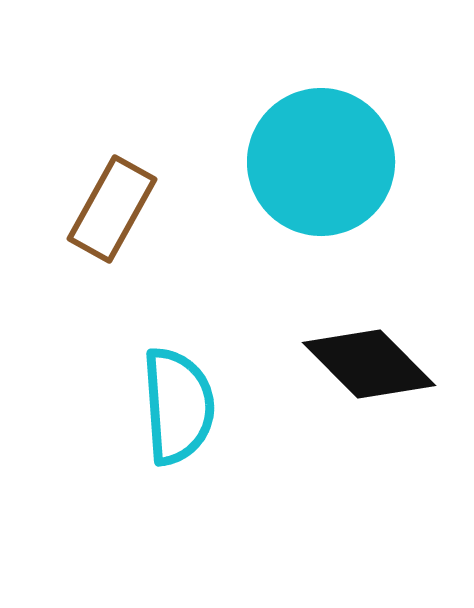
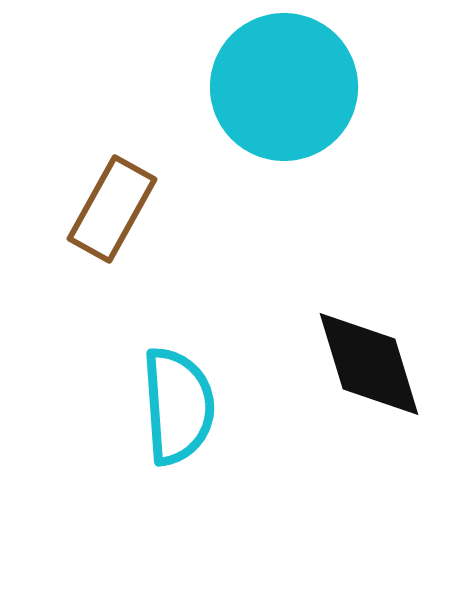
cyan circle: moved 37 px left, 75 px up
black diamond: rotated 28 degrees clockwise
